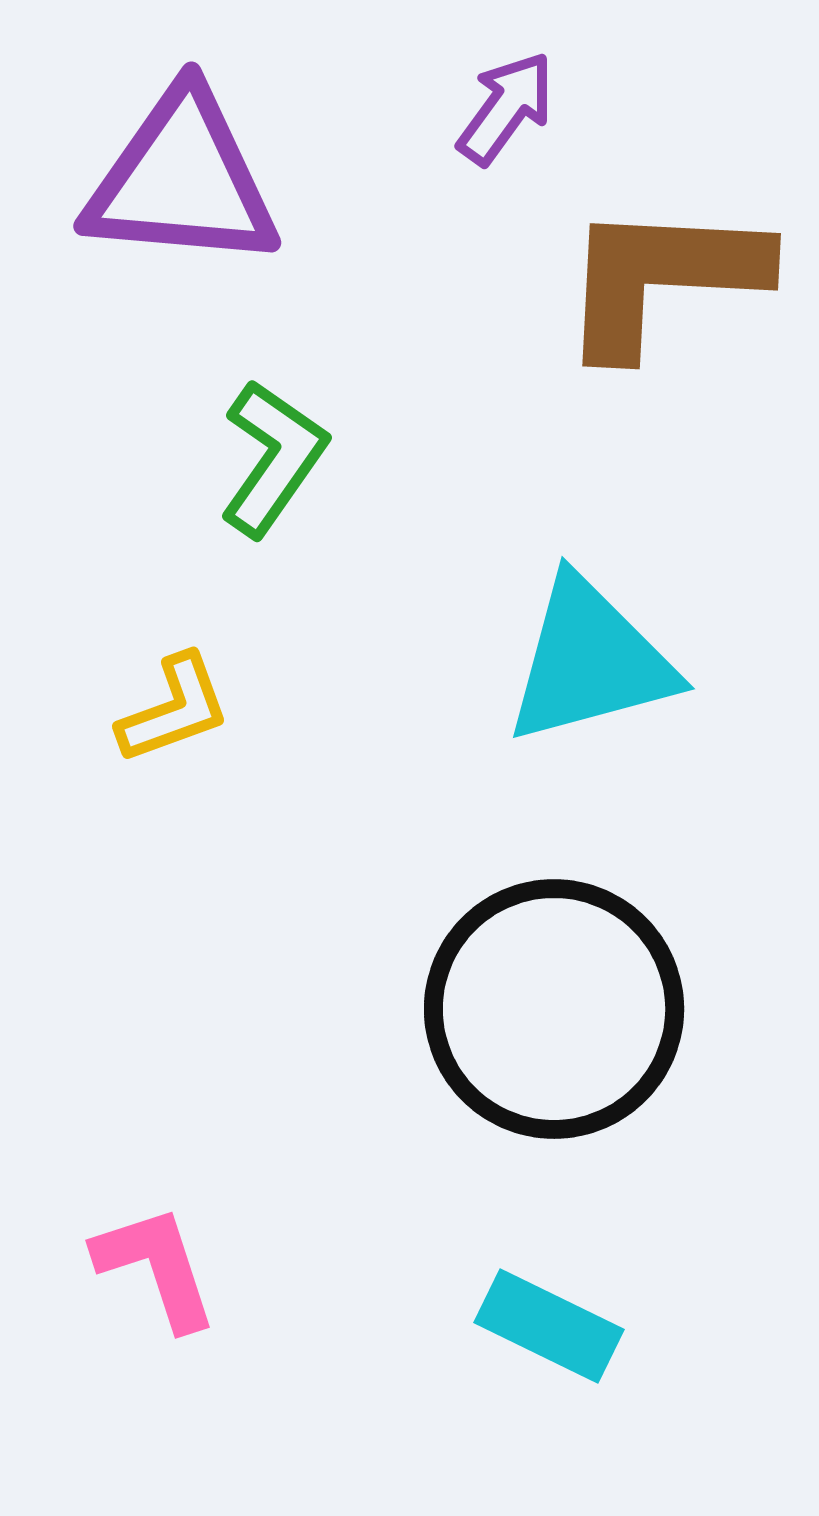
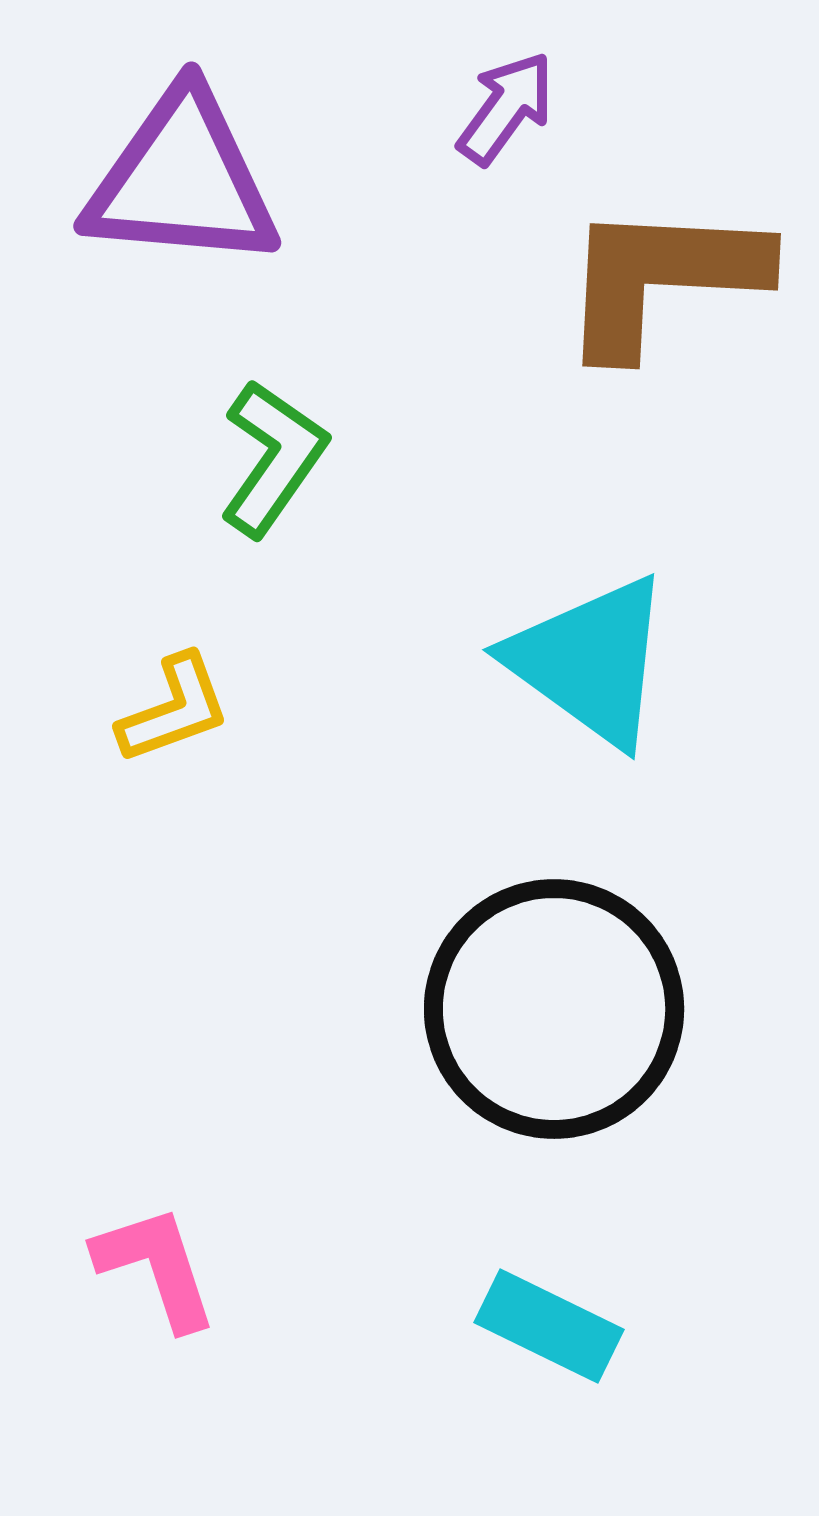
cyan triangle: rotated 51 degrees clockwise
